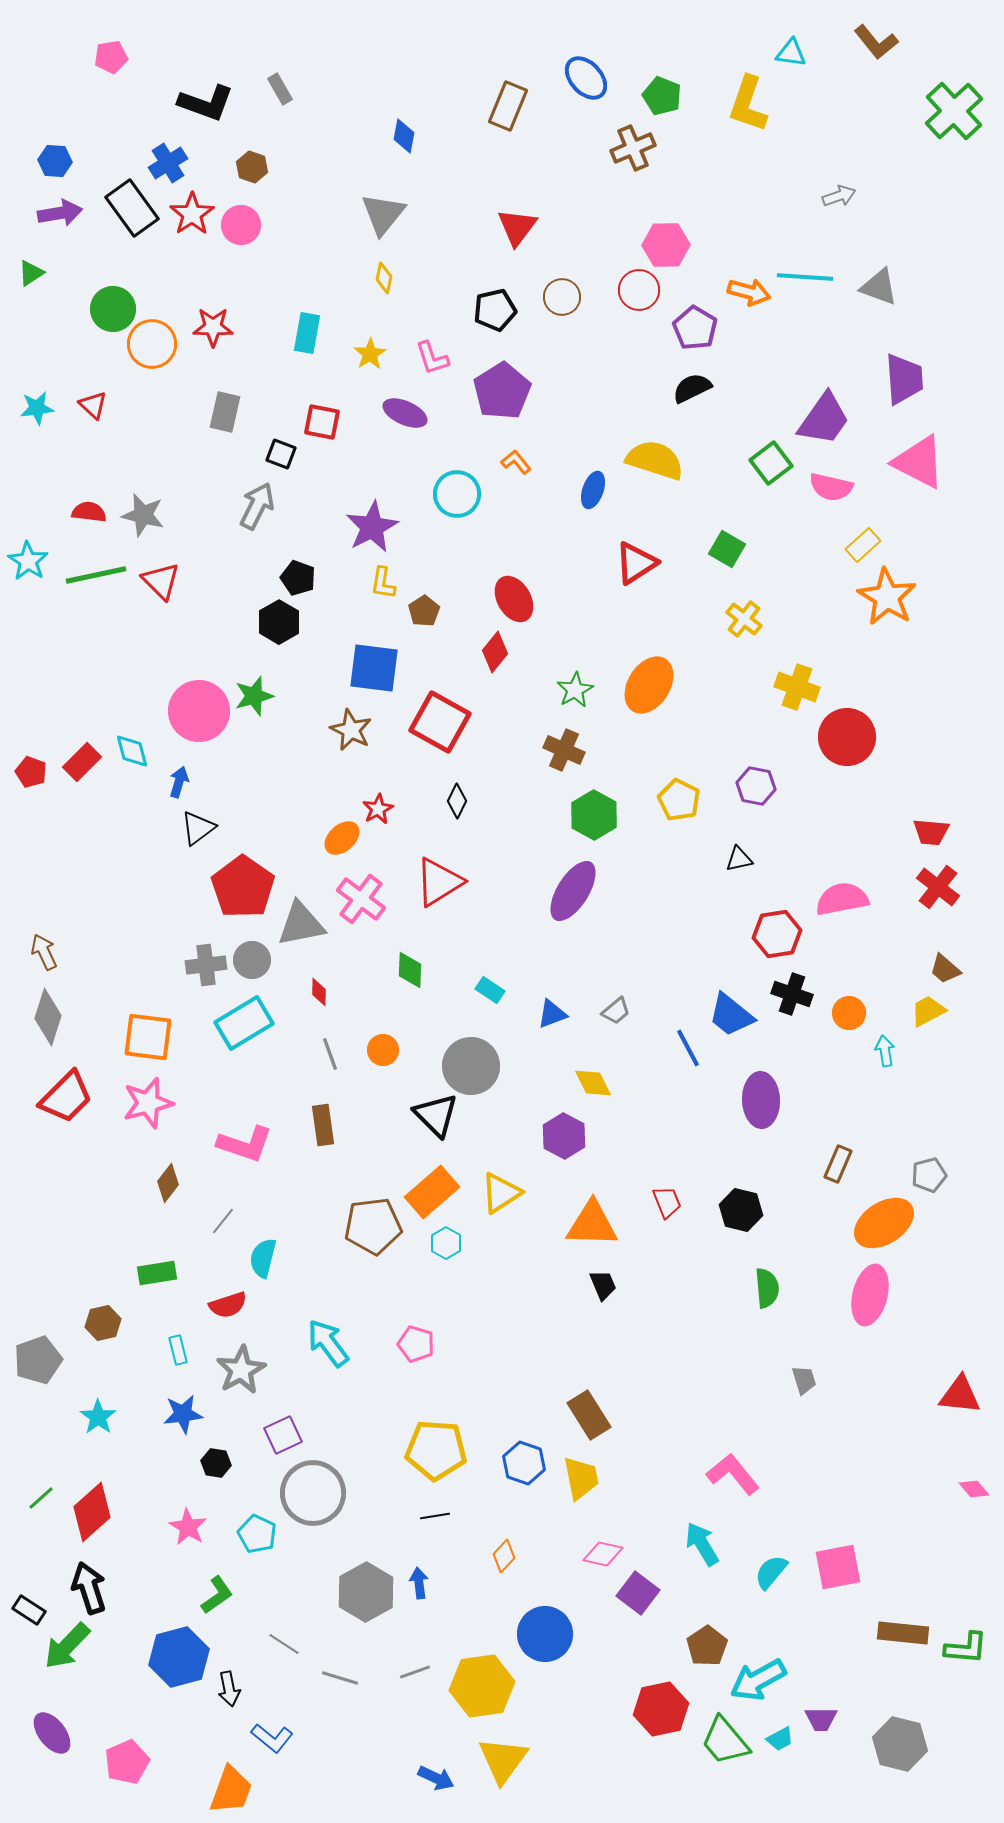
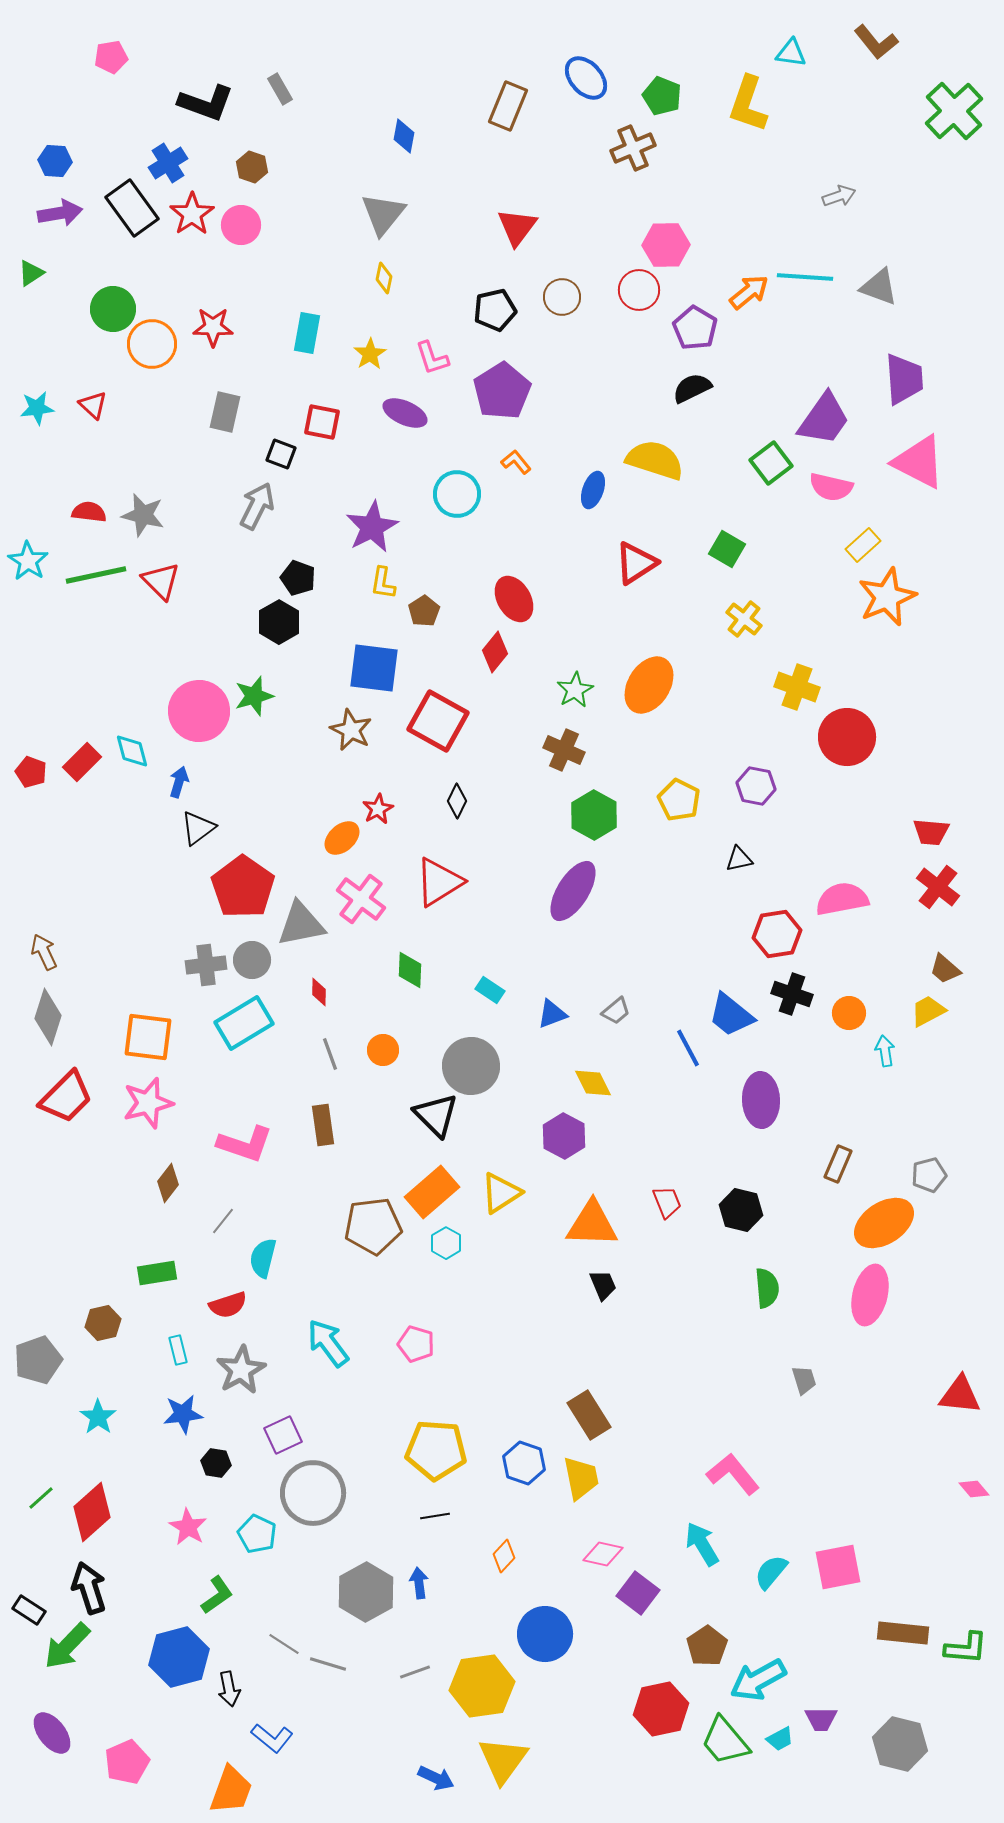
orange arrow at (749, 292): rotated 54 degrees counterclockwise
orange star at (887, 597): rotated 18 degrees clockwise
red square at (440, 722): moved 2 px left, 1 px up
gray line at (340, 1678): moved 12 px left, 14 px up
